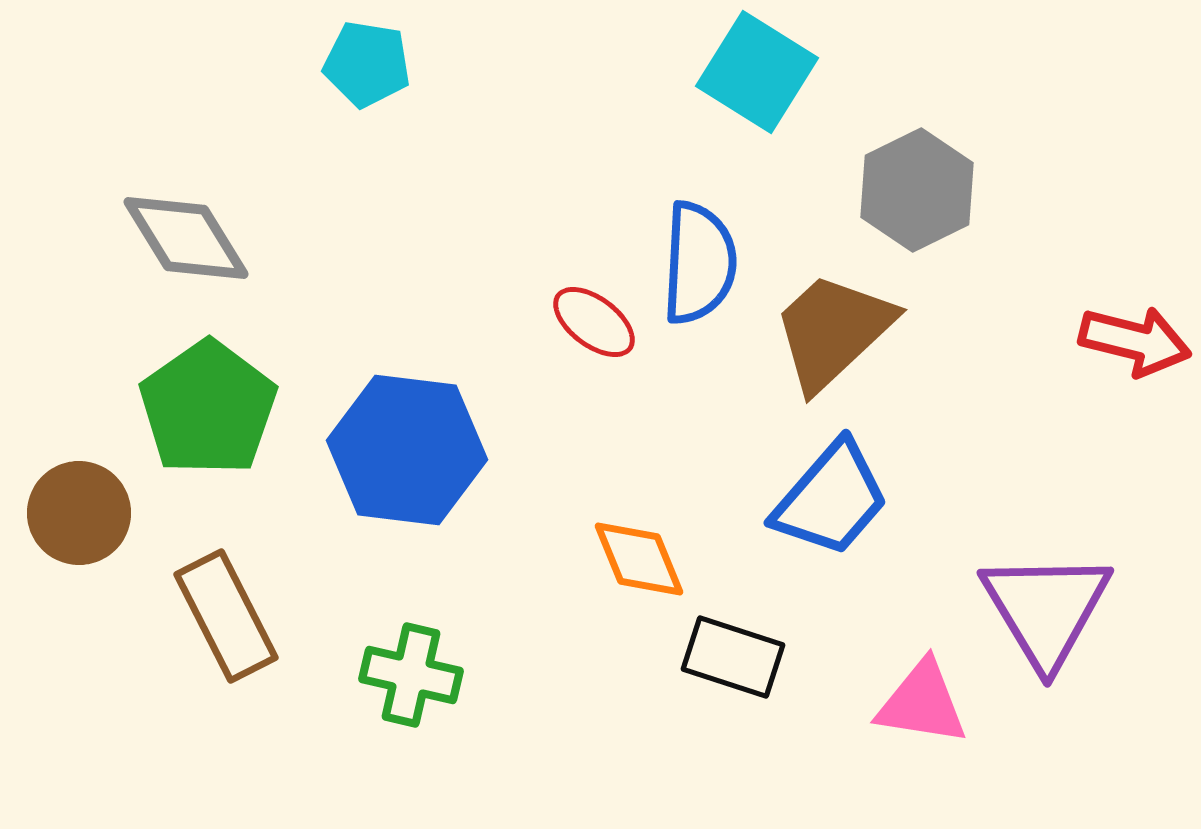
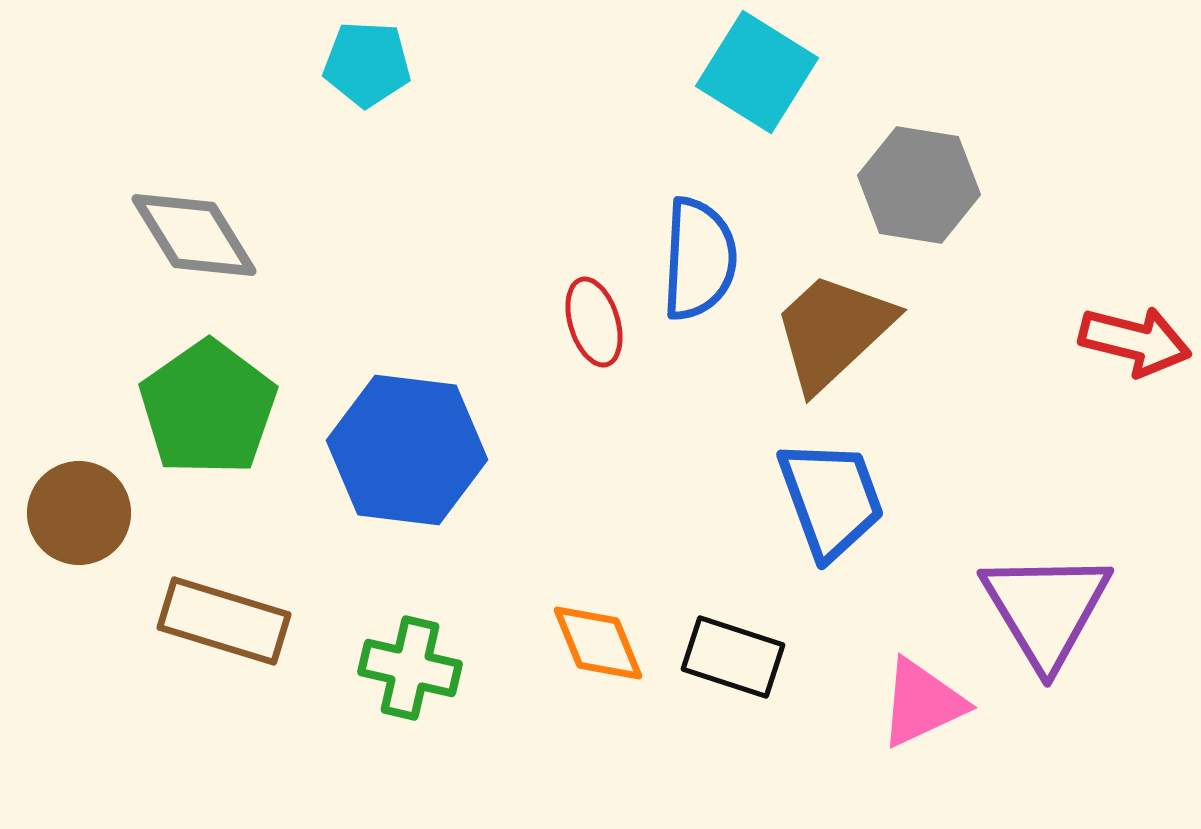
cyan pentagon: rotated 6 degrees counterclockwise
gray hexagon: moved 2 px right, 5 px up; rotated 25 degrees counterclockwise
gray diamond: moved 8 px right, 3 px up
blue semicircle: moved 4 px up
red ellipse: rotated 36 degrees clockwise
blue trapezoid: rotated 61 degrees counterclockwise
orange diamond: moved 41 px left, 84 px down
brown rectangle: moved 2 px left, 5 px down; rotated 46 degrees counterclockwise
green cross: moved 1 px left, 7 px up
pink triangle: rotated 34 degrees counterclockwise
